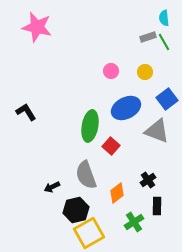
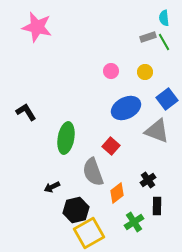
green ellipse: moved 24 px left, 12 px down
gray semicircle: moved 7 px right, 3 px up
